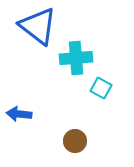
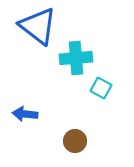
blue arrow: moved 6 px right
